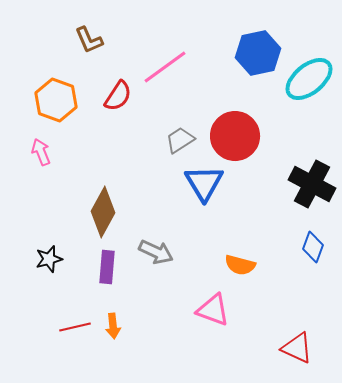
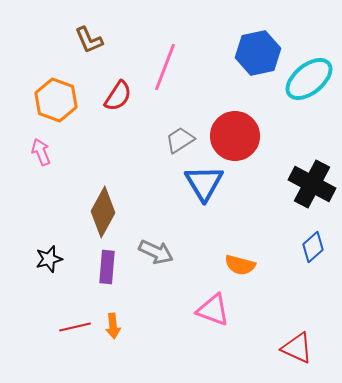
pink line: rotated 33 degrees counterclockwise
blue diamond: rotated 28 degrees clockwise
